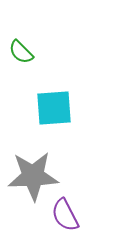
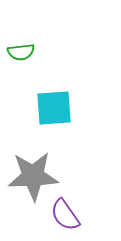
green semicircle: rotated 52 degrees counterclockwise
purple semicircle: rotated 8 degrees counterclockwise
